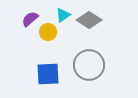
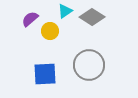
cyan triangle: moved 2 px right, 4 px up
gray diamond: moved 3 px right, 3 px up
yellow circle: moved 2 px right, 1 px up
blue square: moved 3 px left
